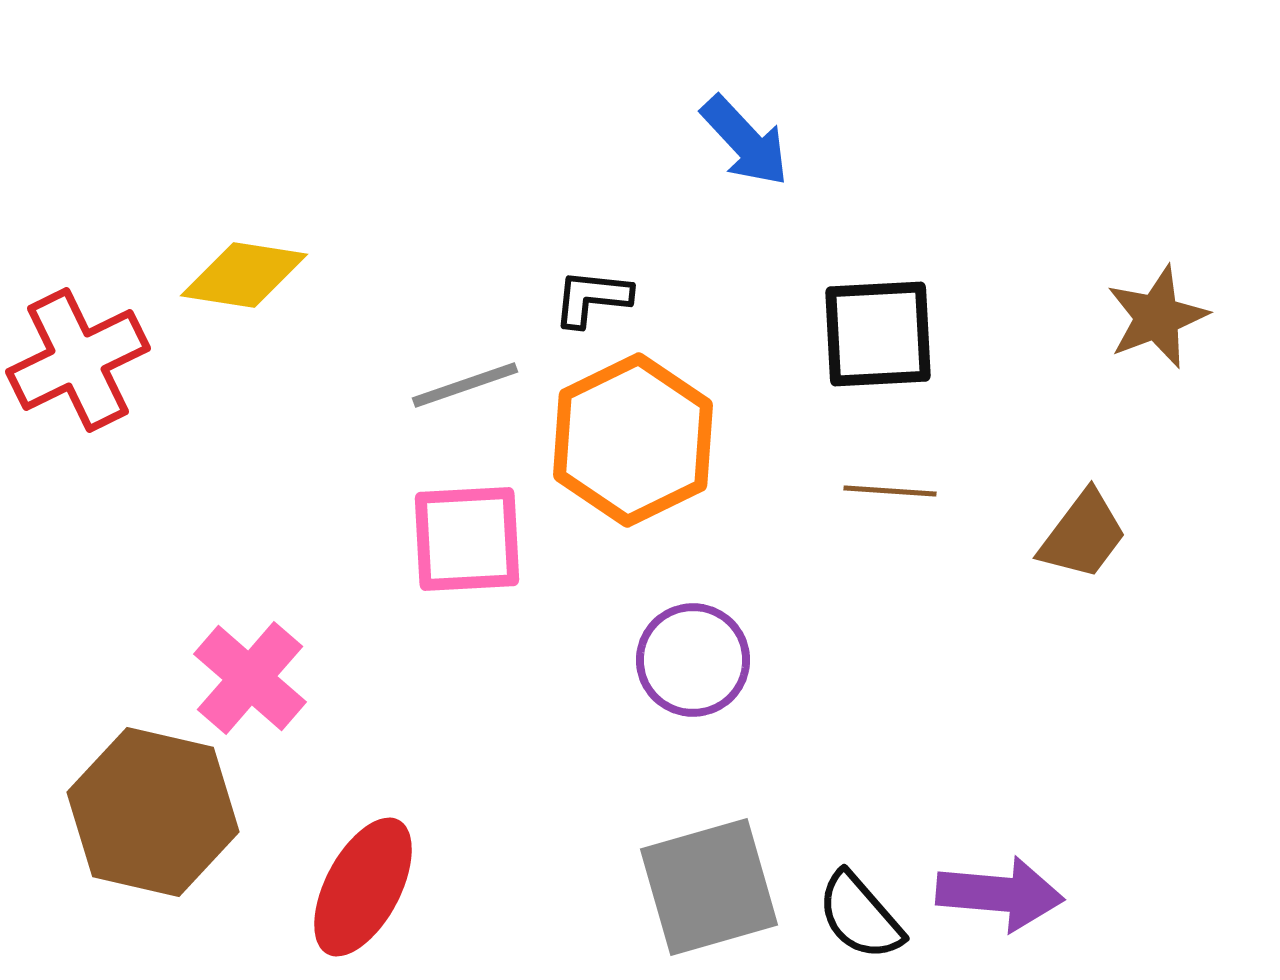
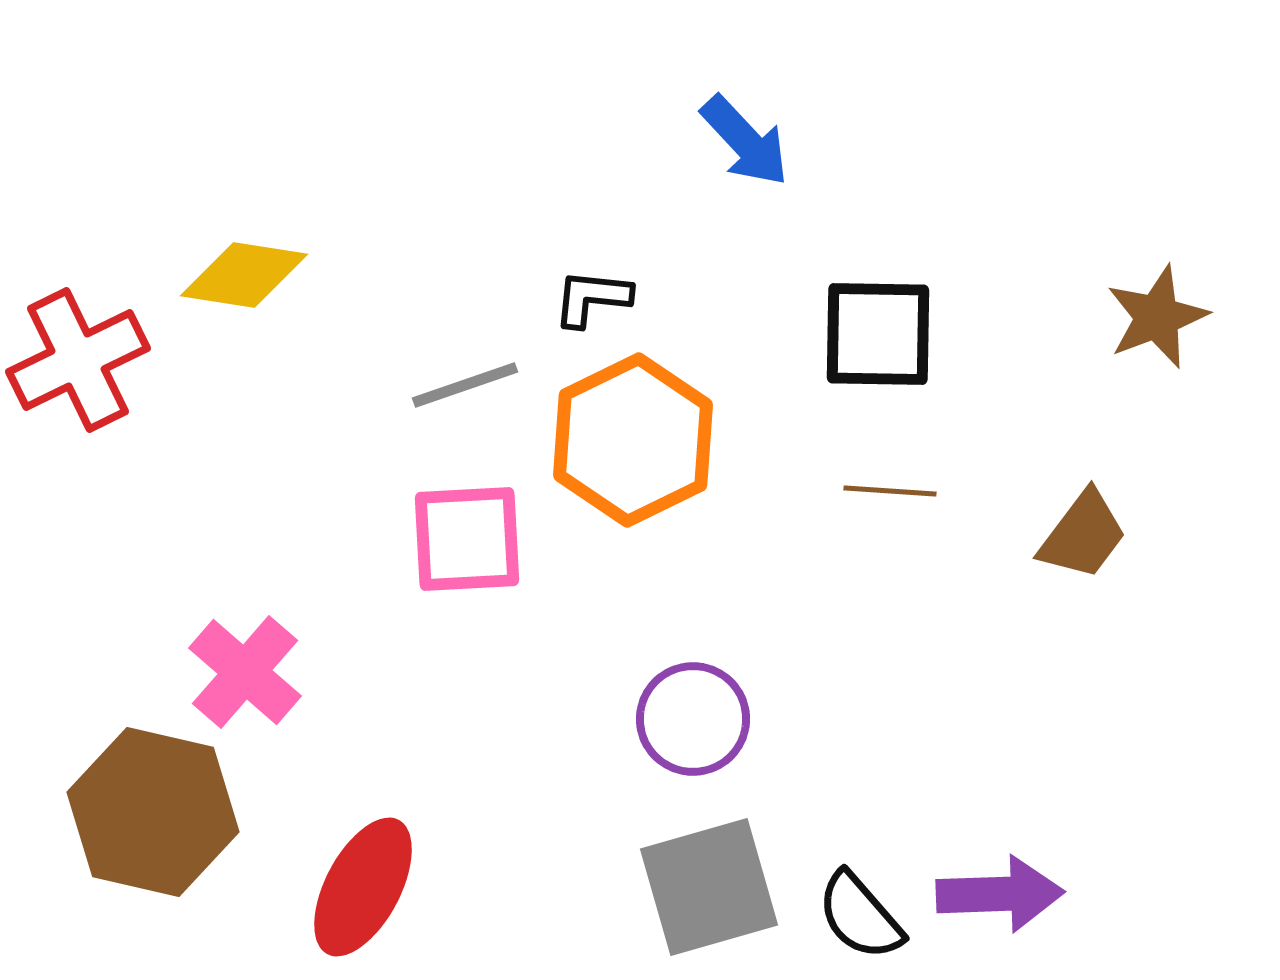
black square: rotated 4 degrees clockwise
purple circle: moved 59 px down
pink cross: moved 5 px left, 6 px up
purple arrow: rotated 7 degrees counterclockwise
